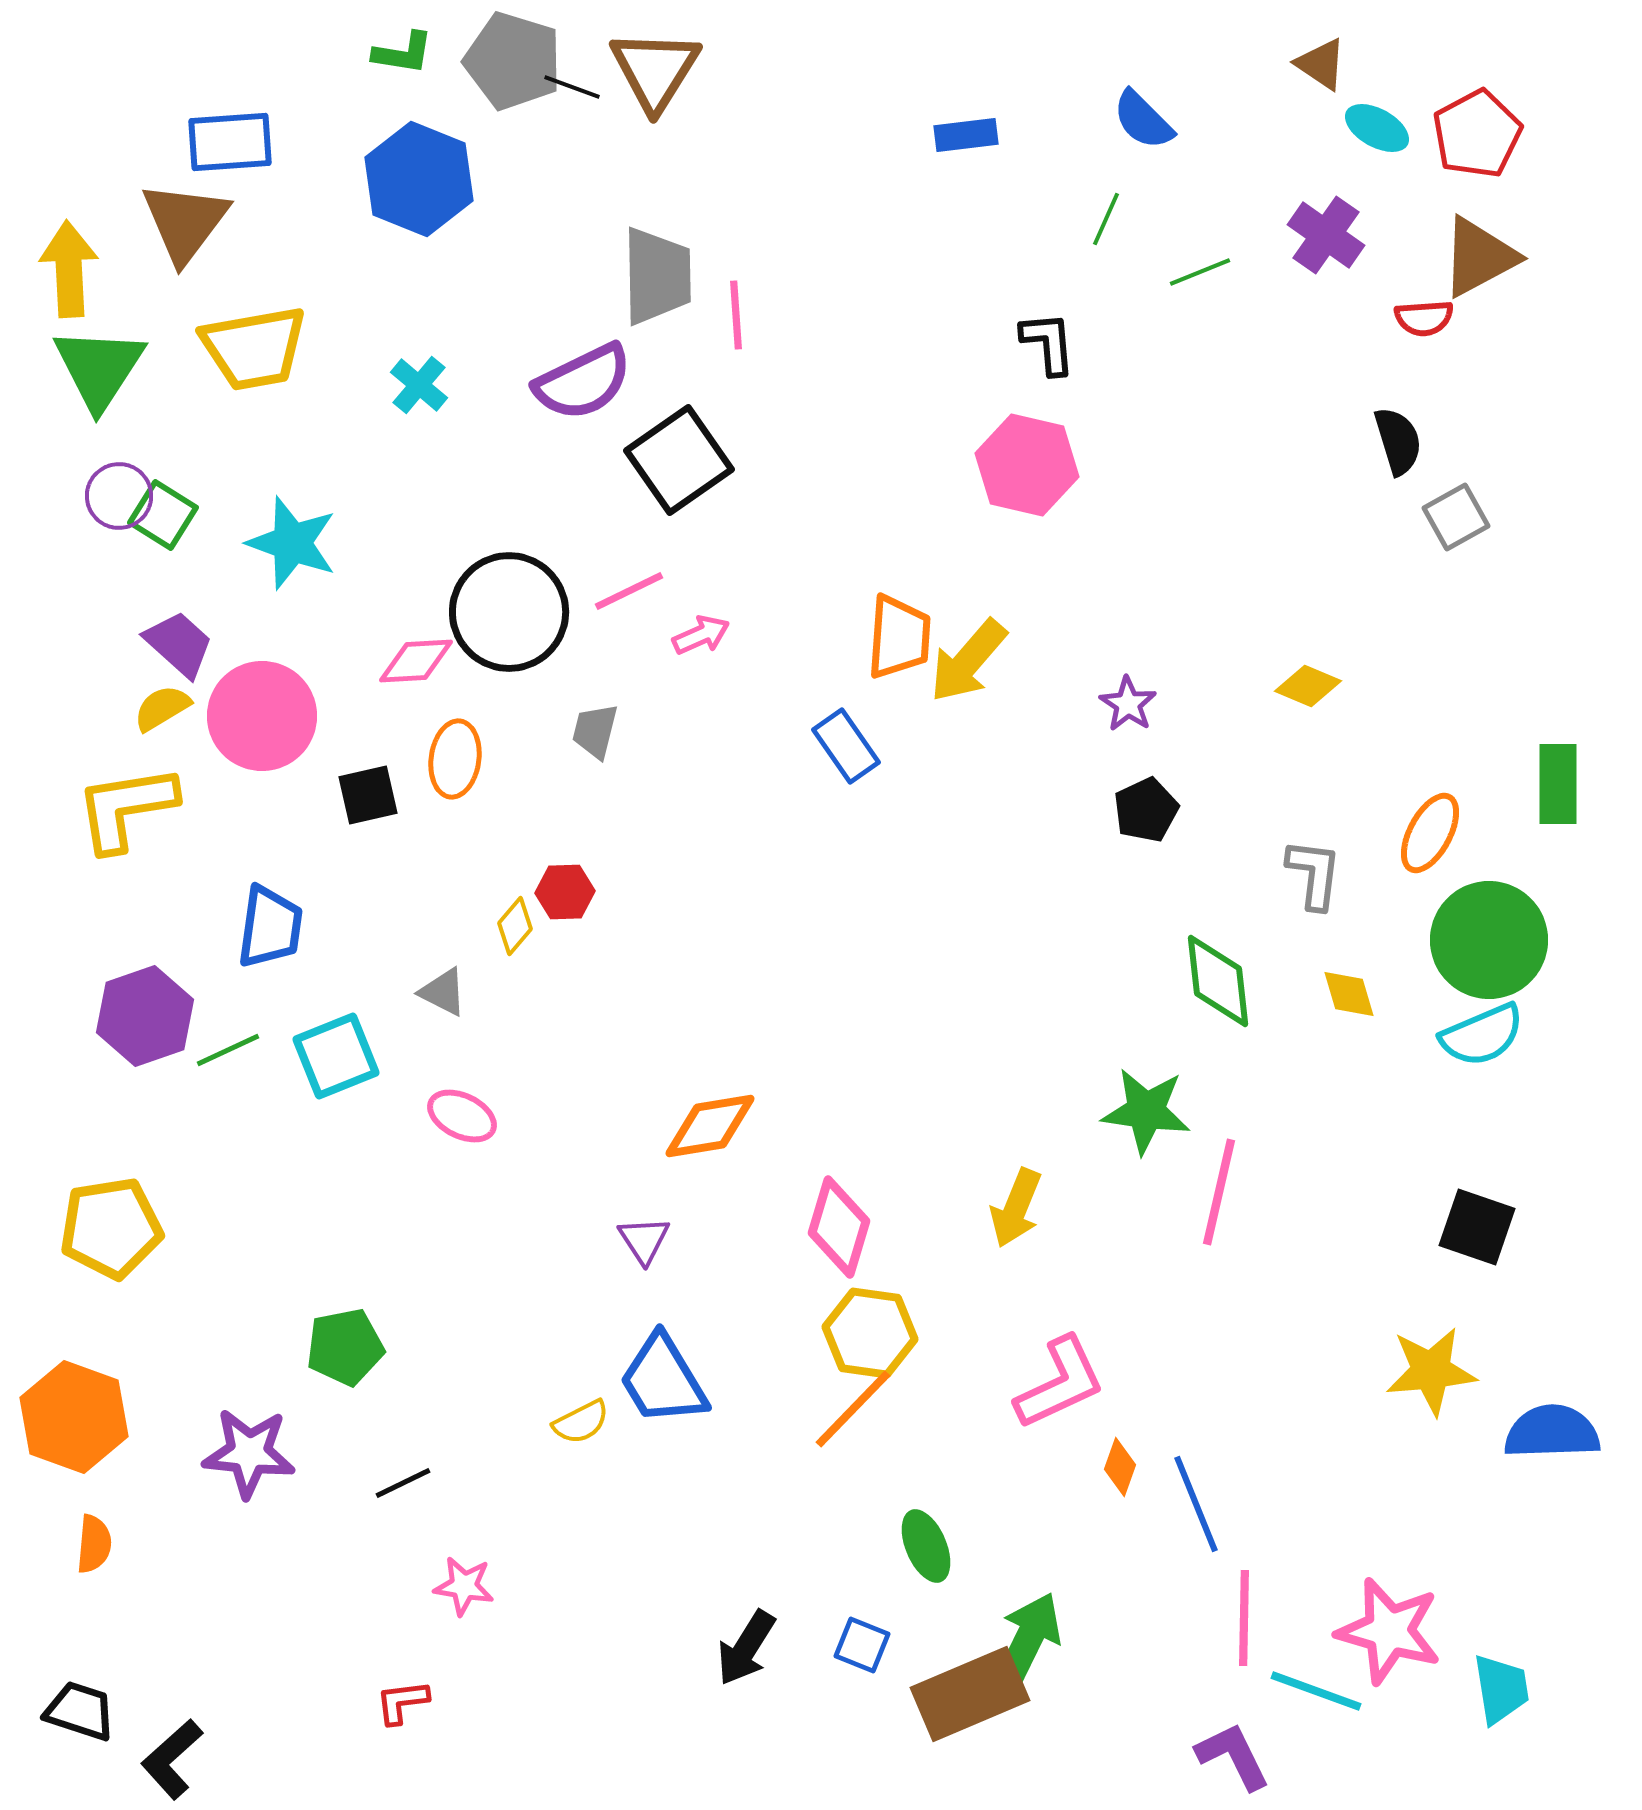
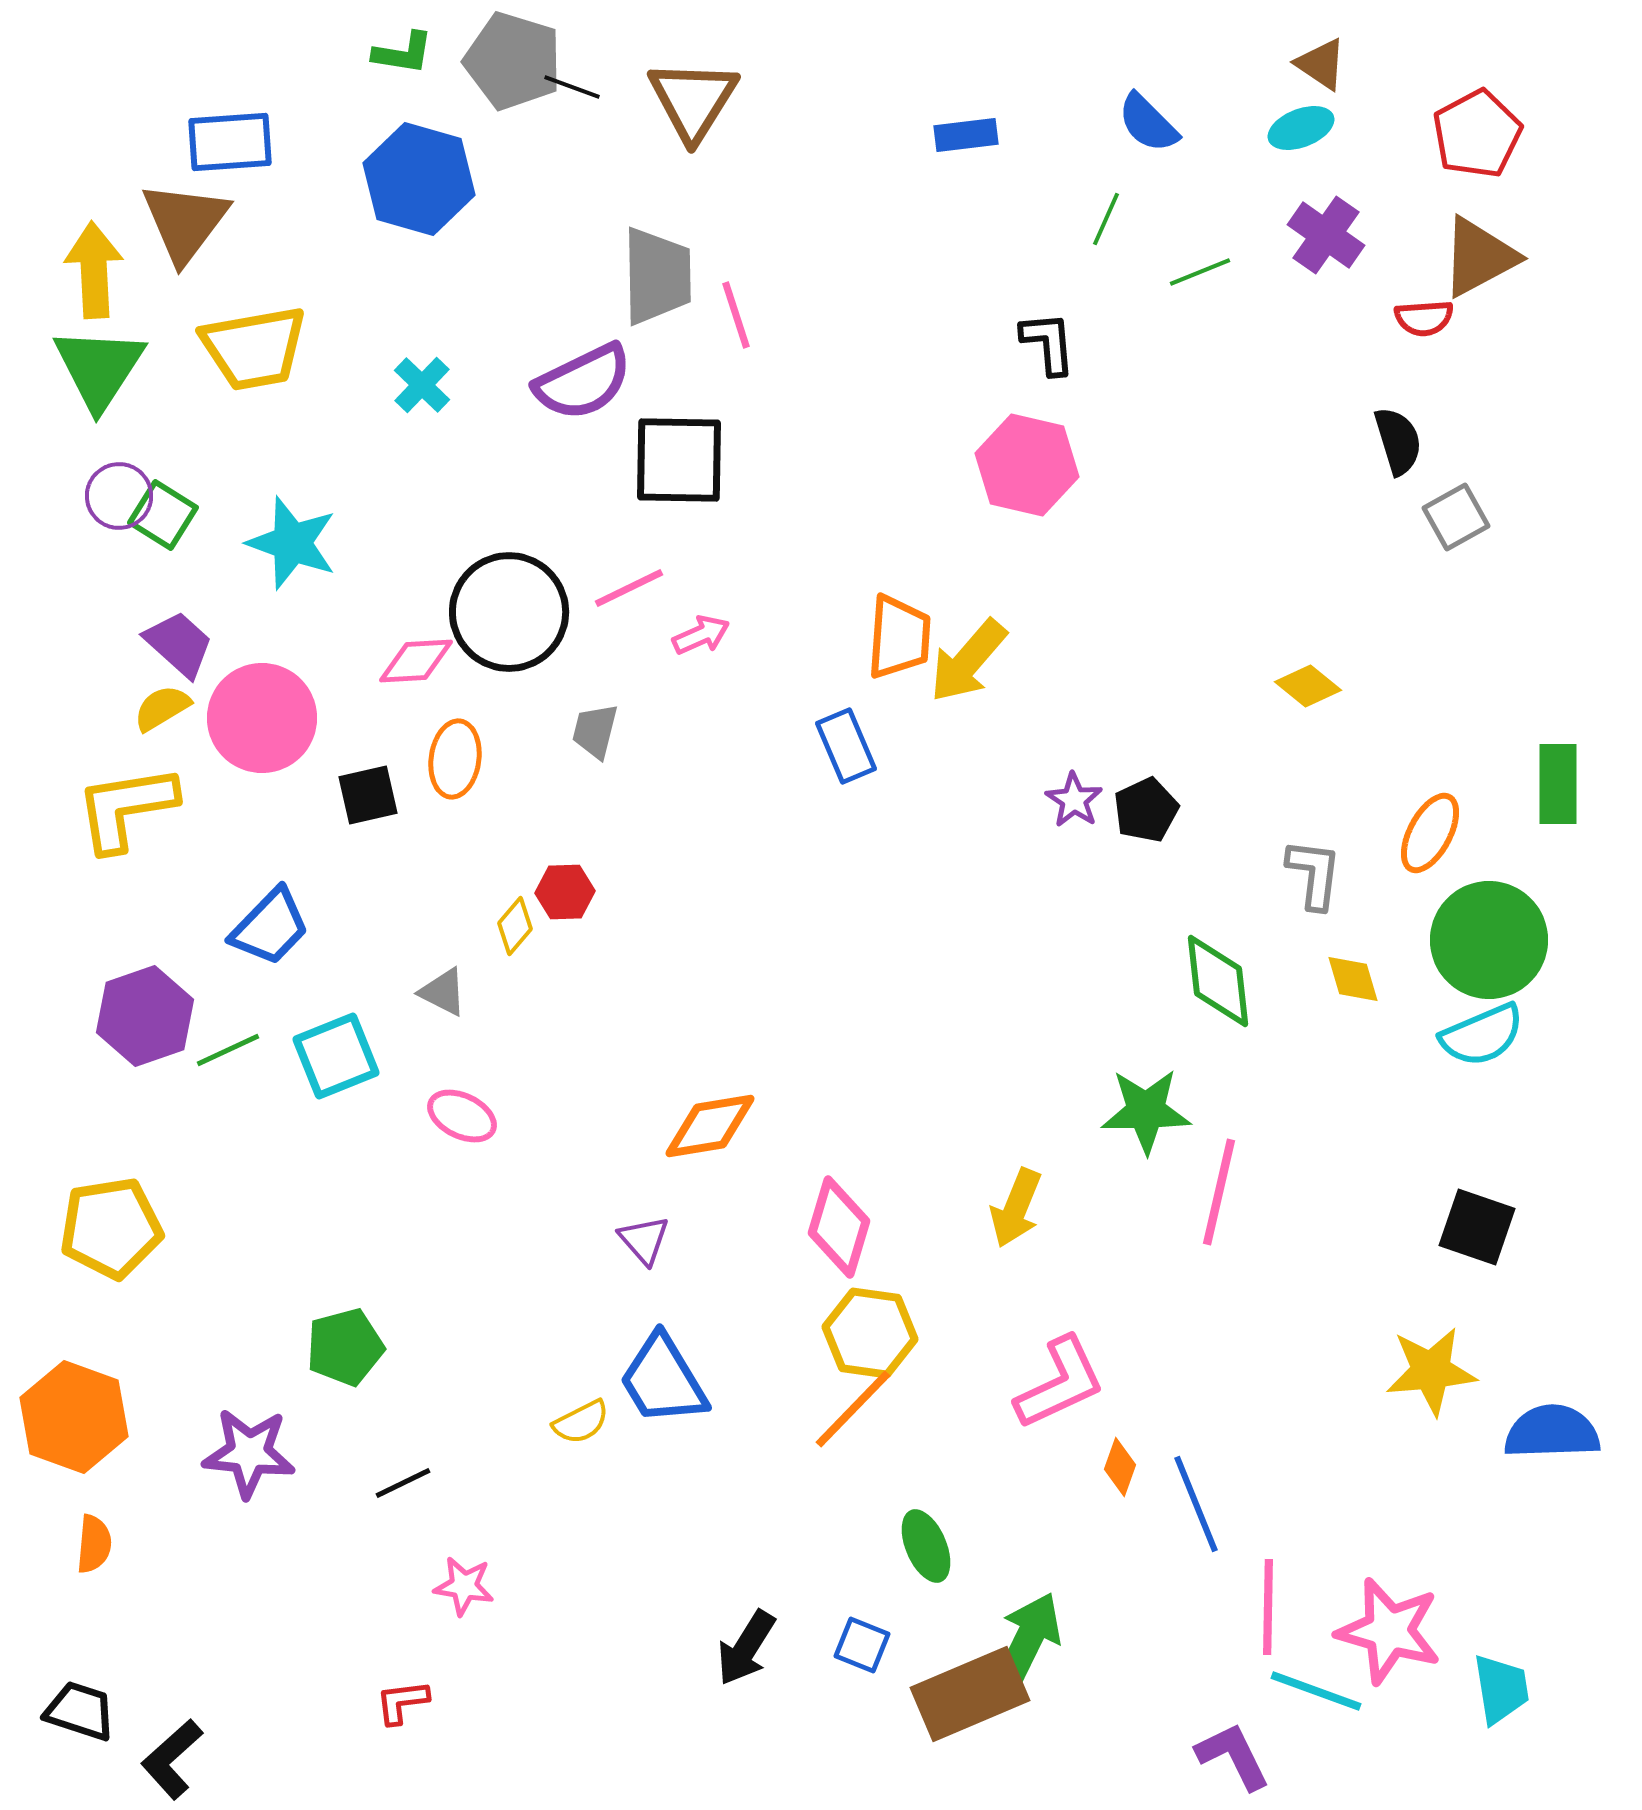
brown triangle at (655, 70): moved 38 px right, 30 px down
blue semicircle at (1143, 120): moved 5 px right, 3 px down
cyan ellipse at (1377, 128): moved 76 px left; rotated 50 degrees counterclockwise
blue hexagon at (419, 179): rotated 6 degrees counterclockwise
yellow arrow at (69, 269): moved 25 px right, 1 px down
pink line at (736, 315): rotated 14 degrees counterclockwise
cyan cross at (419, 385): moved 3 px right; rotated 4 degrees clockwise
black square at (679, 460): rotated 36 degrees clockwise
pink line at (629, 591): moved 3 px up
yellow diamond at (1308, 686): rotated 16 degrees clockwise
purple star at (1128, 704): moved 54 px left, 96 px down
pink circle at (262, 716): moved 2 px down
blue rectangle at (846, 746): rotated 12 degrees clockwise
blue trapezoid at (270, 927): rotated 36 degrees clockwise
yellow diamond at (1349, 994): moved 4 px right, 15 px up
green star at (1146, 1111): rotated 8 degrees counterclockwise
purple triangle at (644, 1240): rotated 8 degrees counterclockwise
green pentagon at (345, 1347): rotated 4 degrees counterclockwise
pink line at (1244, 1618): moved 24 px right, 11 px up
